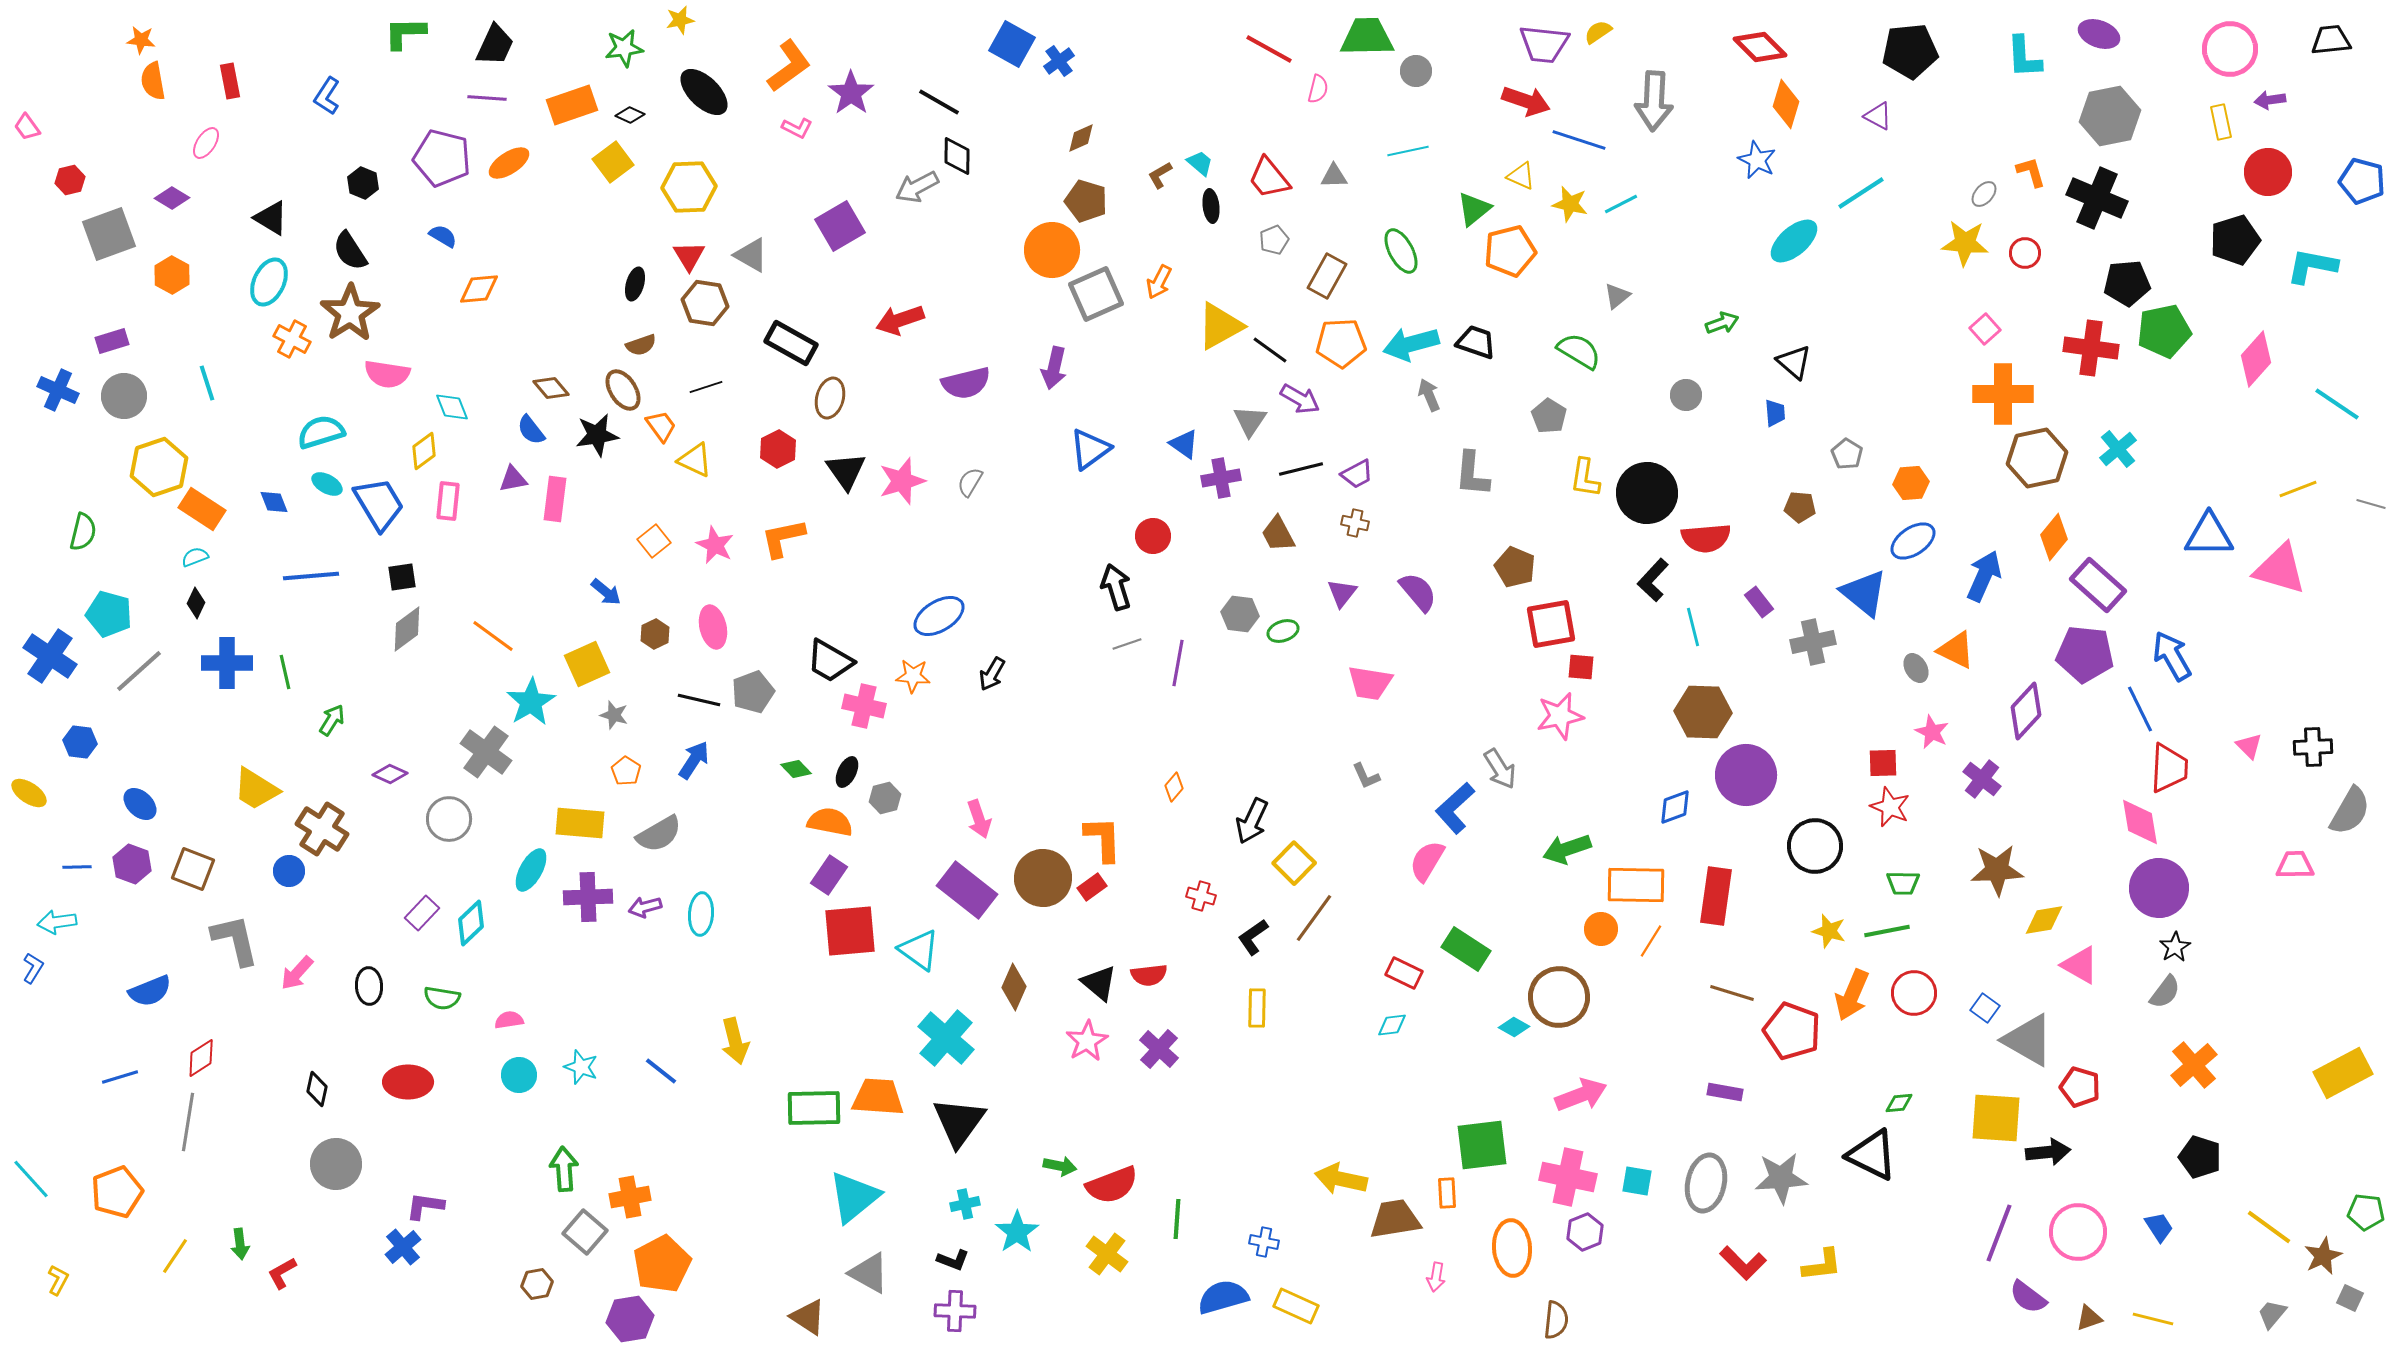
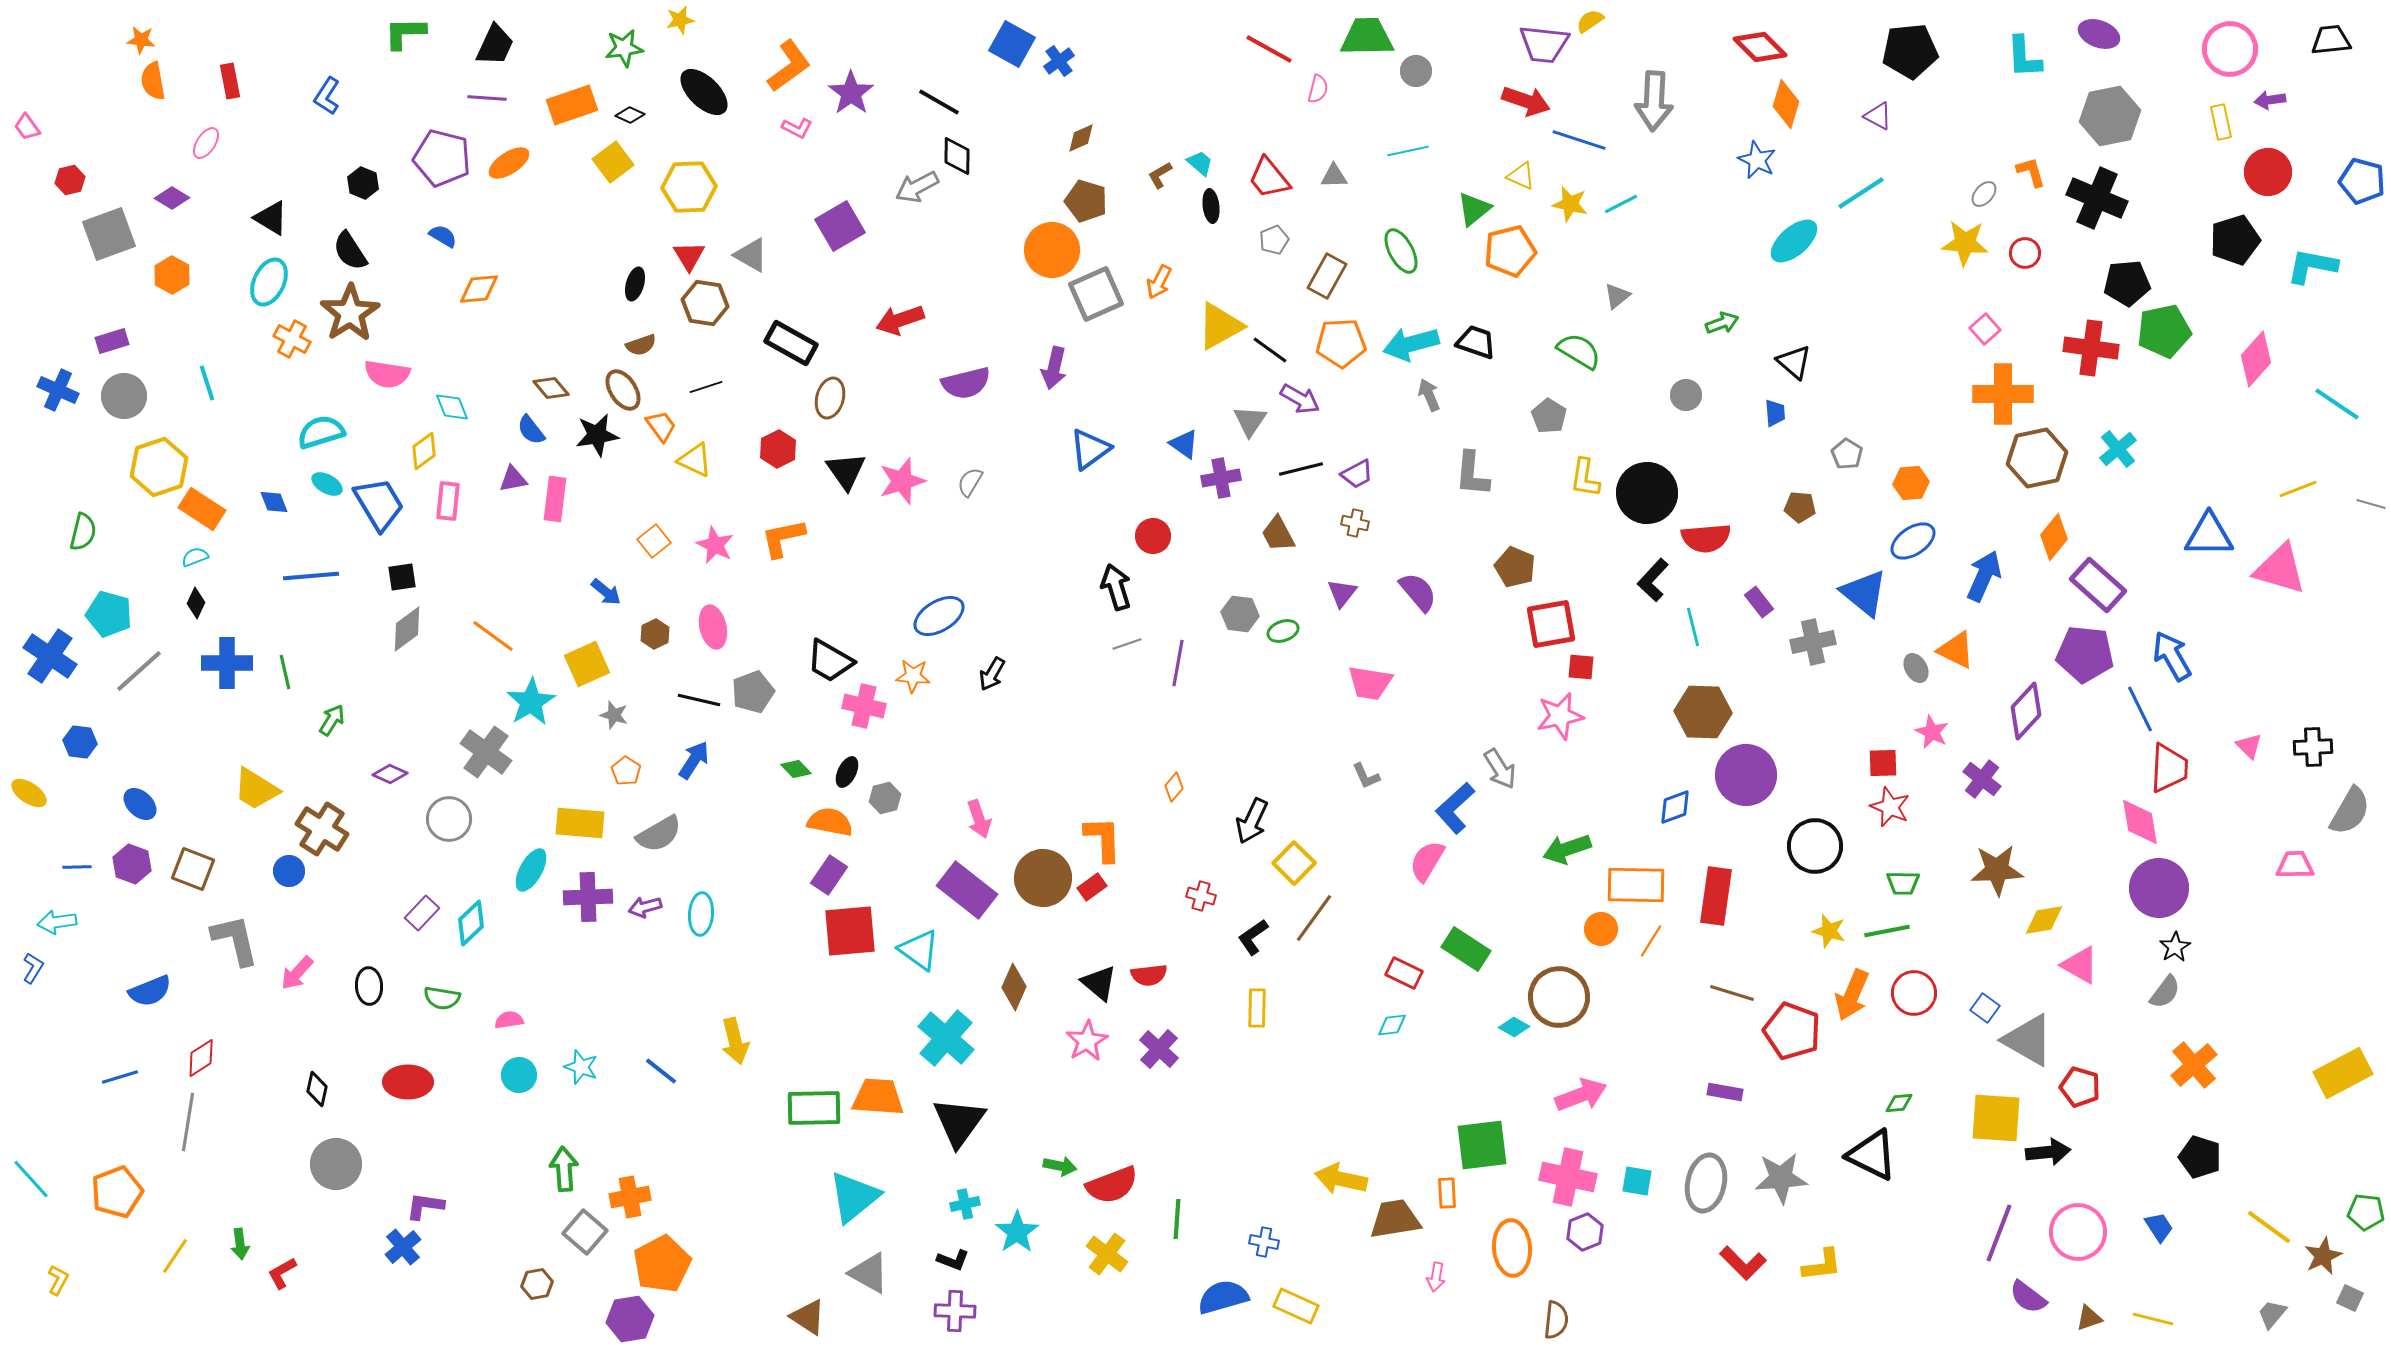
yellow semicircle at (1598, 32): moved 8 px left, 11 px up
